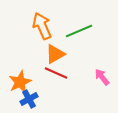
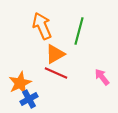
green line: rotated 52 degrees counterclockwise
orange star: moved 1 px down
